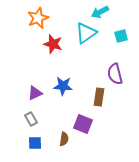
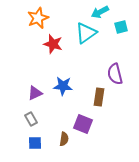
cyan square: moved 9 px up
